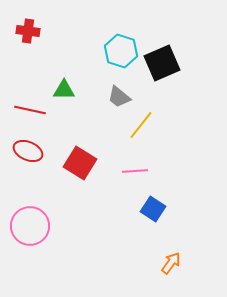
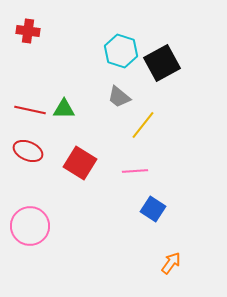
black square: rotated 6 degrees counterclockwise
green triangle: moved 19 px down
yellow line: moved 2 px right
